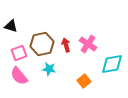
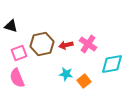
red arrow: rotated 88 degrees counterclockwise
cyan star: moved 17 px right, 5 px down
pink semicircle: moved 2 px left, 2 px down; rotated 18 degrees clockwise
